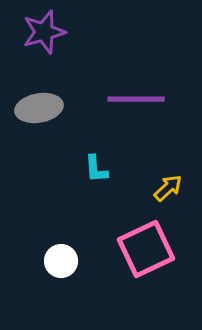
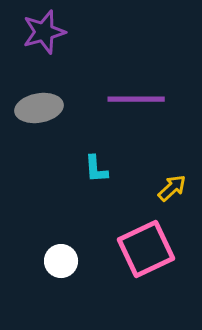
yellow arrow: moved 4 px right
